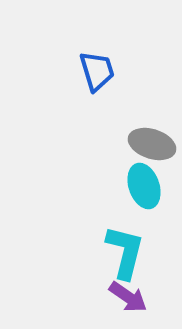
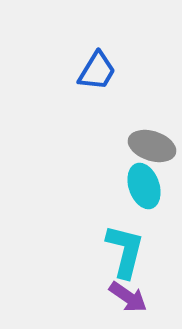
blue trapezoid: rotated 48 degrees clockwise
gray ellipse: moved 2 px down
cyan L-shape: moved 1 px up
